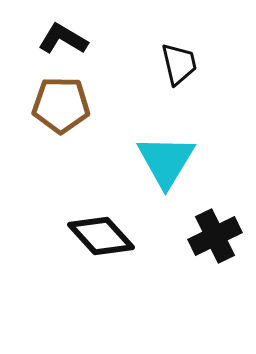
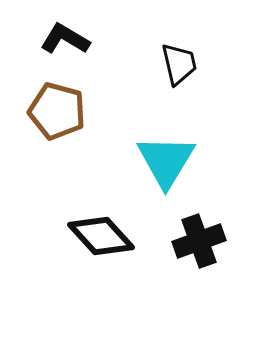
black L-shape: moved 2 px right
brown pentagon: moved 4 px left, 6 px down; rotated 14 degrees clockwise
black cross: moved 16 px left, 5 px down; rotated 6 degrees clockwise
